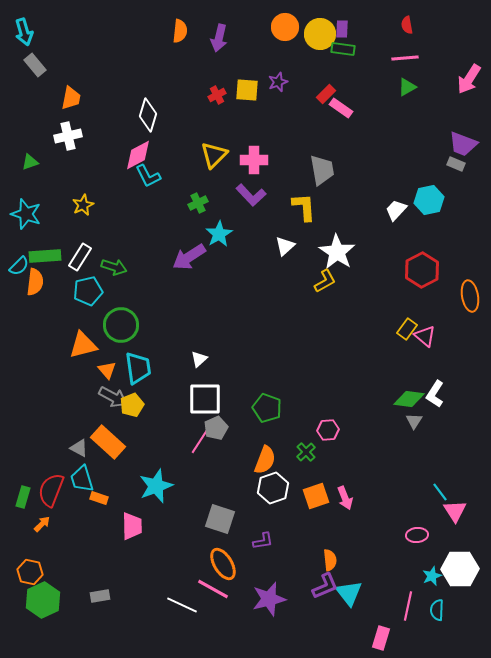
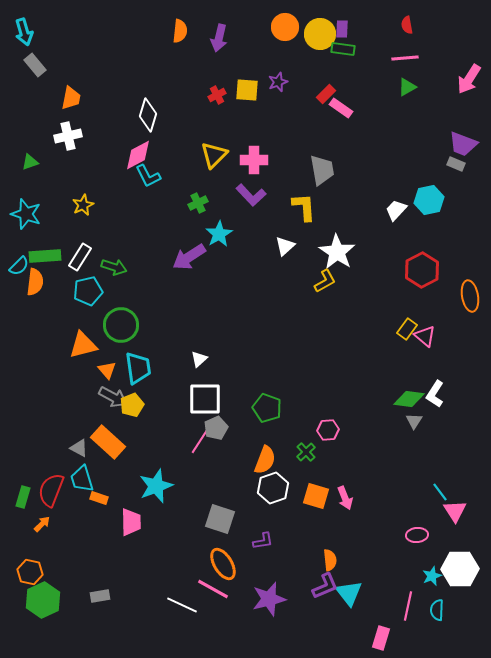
orange square at (316, 496): rotated 36 degrees clockwise
pink trapezoid at (132, 526): moved 1 px left, 4 px up
